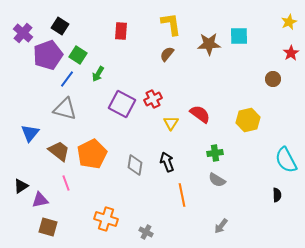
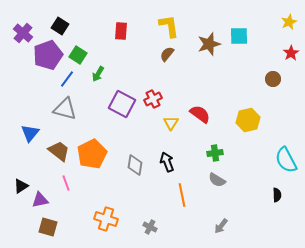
yellow L-shape: moved 2 px left, 2 px down
brown star: rotated 15 degrees counterclockwise
gray cross: moved 4 px right, 5 px up
